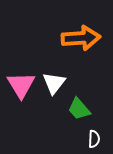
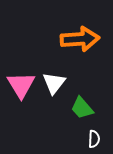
orange arrow: moved 1 px left, 1 px down
green trapezoid: moved 3 px right, 1 px up
